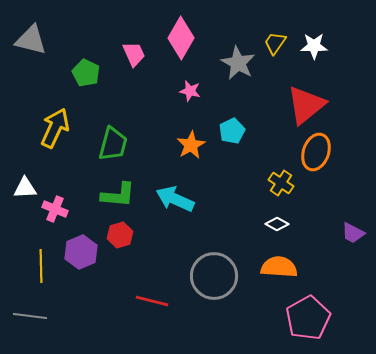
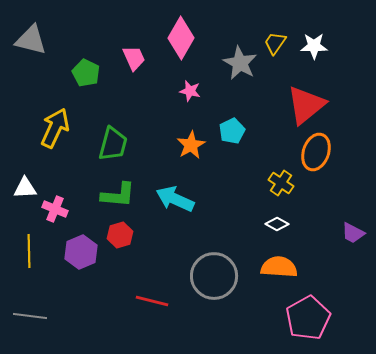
pink trapezoid: moved 4 px down
gray star: moved 2 px right
yellow line: moved 12 px left, 15 px up
